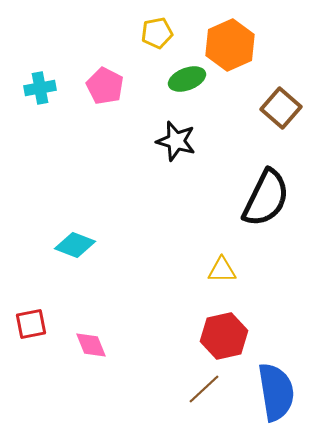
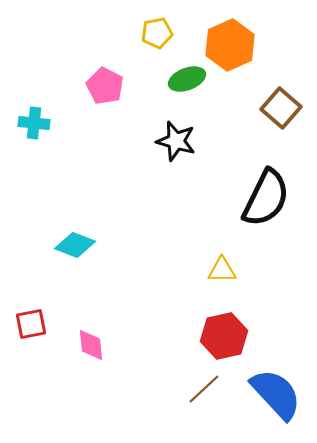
cyan cross: moved 6 px left, 35 px down; rotated 16 degrees clockwise
pink diamond: rotated 16 degrees clockwise
blue semicircle: moved 2 px down; rotated 34 degrees counterclockwise
